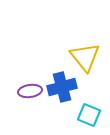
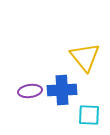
blue cross: moved 3 px down; rotated 12 degrees clockwise
cyan square: rotated 20 degrees counterclockwise
